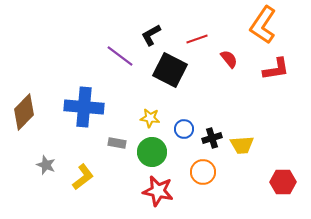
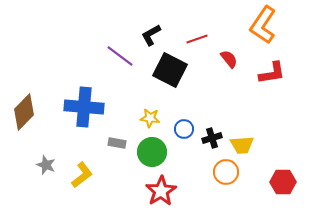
red L-shape: moved 4 px left, 4 px down
orange circle: moved 23 px right
yellow L-shape: moved 1 px left, 2 px up
red star: moved 3 px right; rotated 28 degrees clockwise
